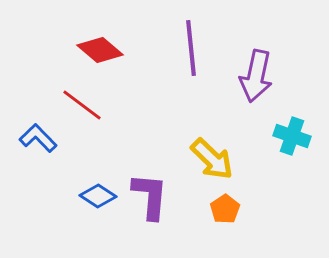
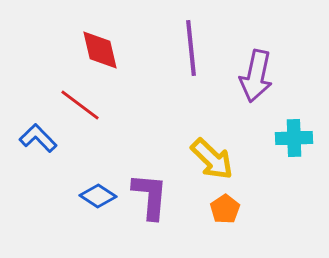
red diamond: rotated 36 degrees clockwise
red line: moved 2 px left
cyan cross: moved 2 px right, 2 px down; rotated 21 degrees counterclockwise
